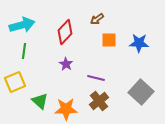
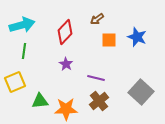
blue star: moved 2 px left, 6 px up; rotated 18 degrees clockwise
green triangle: rotated 48 degrees counterclockwise
